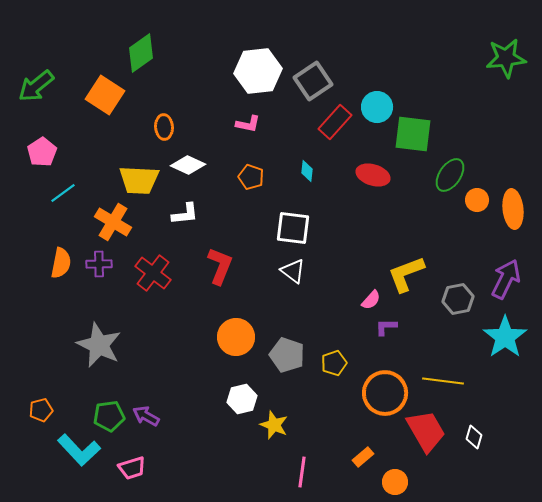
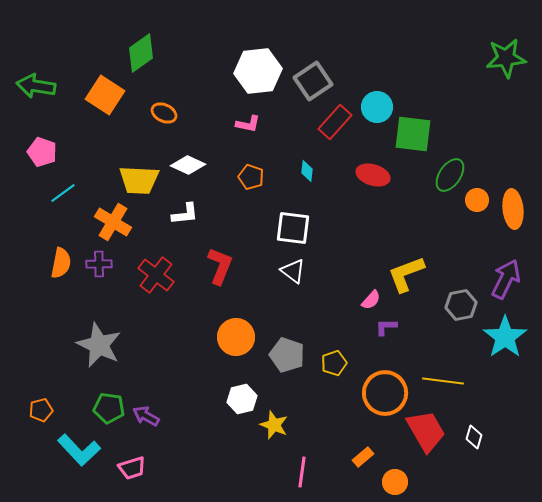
green arrow at (36, 86): rotated 48 degrees clockwise
orange ellipse at (164, 127): moved 14 px up; rotated 60 degrees counterclockwise
pink pentagon at (42, 152): rotated 20 degrees counterclockwise
red cross at (153, 273): moved 3 px right, 2 px down
gray hexagon at (458, 299): moved 3 px right, 6 px down
green pentagon at (109, 416): moved 8 px up; rotated 16 degrees clockwise
